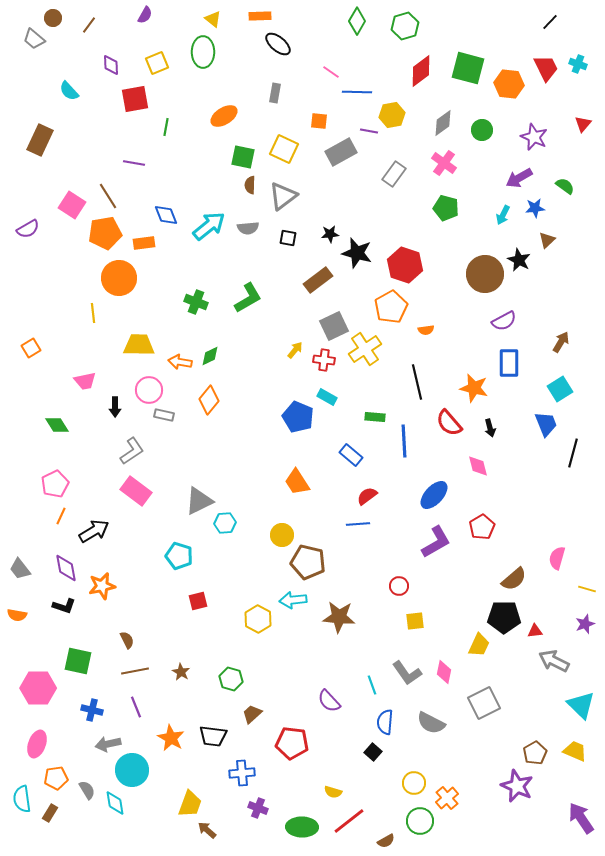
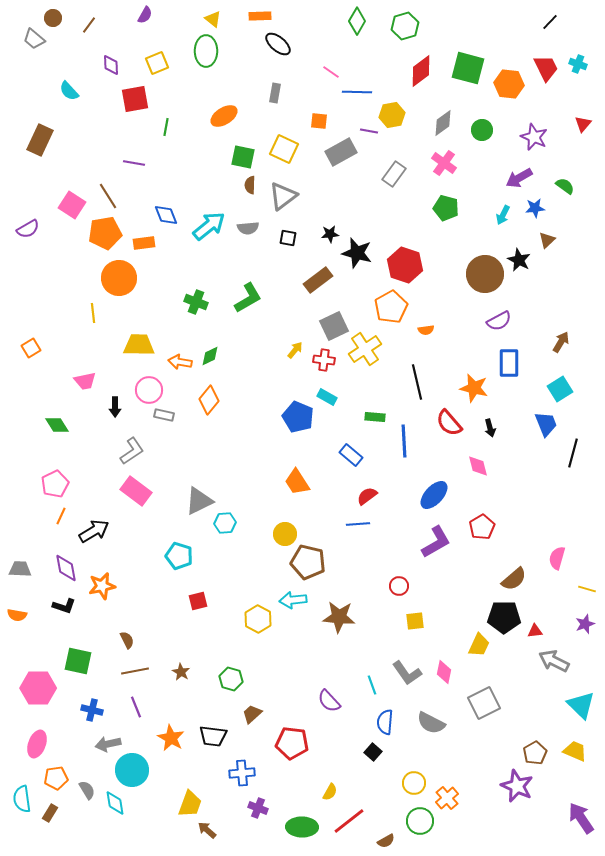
green ellipse at (203, 52): moved 3 px right, 1 px up
purple semicircle at (504, 321): moved 5 px left
yellow circle at (282, 535): moved 3 px right, 1 px up
gray trapezoid at (20, 569): rotated 130 degrees clockwise
yellow semicircle at (333, 792): moved 3 px left; rotated 78 degrees counterclockwise
